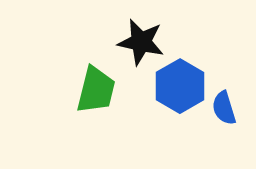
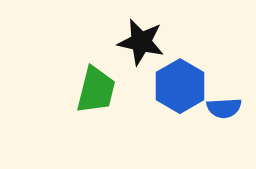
blue semicircle: rotated 76 degrees counterclockwise
